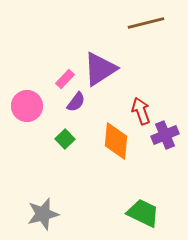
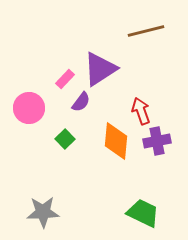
brown line: moved 8 px down
purple semicircle: moved 5 px right
pink circle: moved 2 px right, 2 px down
purple cross: moved 8 px left, 6 px down; rotated 12 degrees clockwise
gray star: moved 2 px up; rotated 12 degrees clockwise
